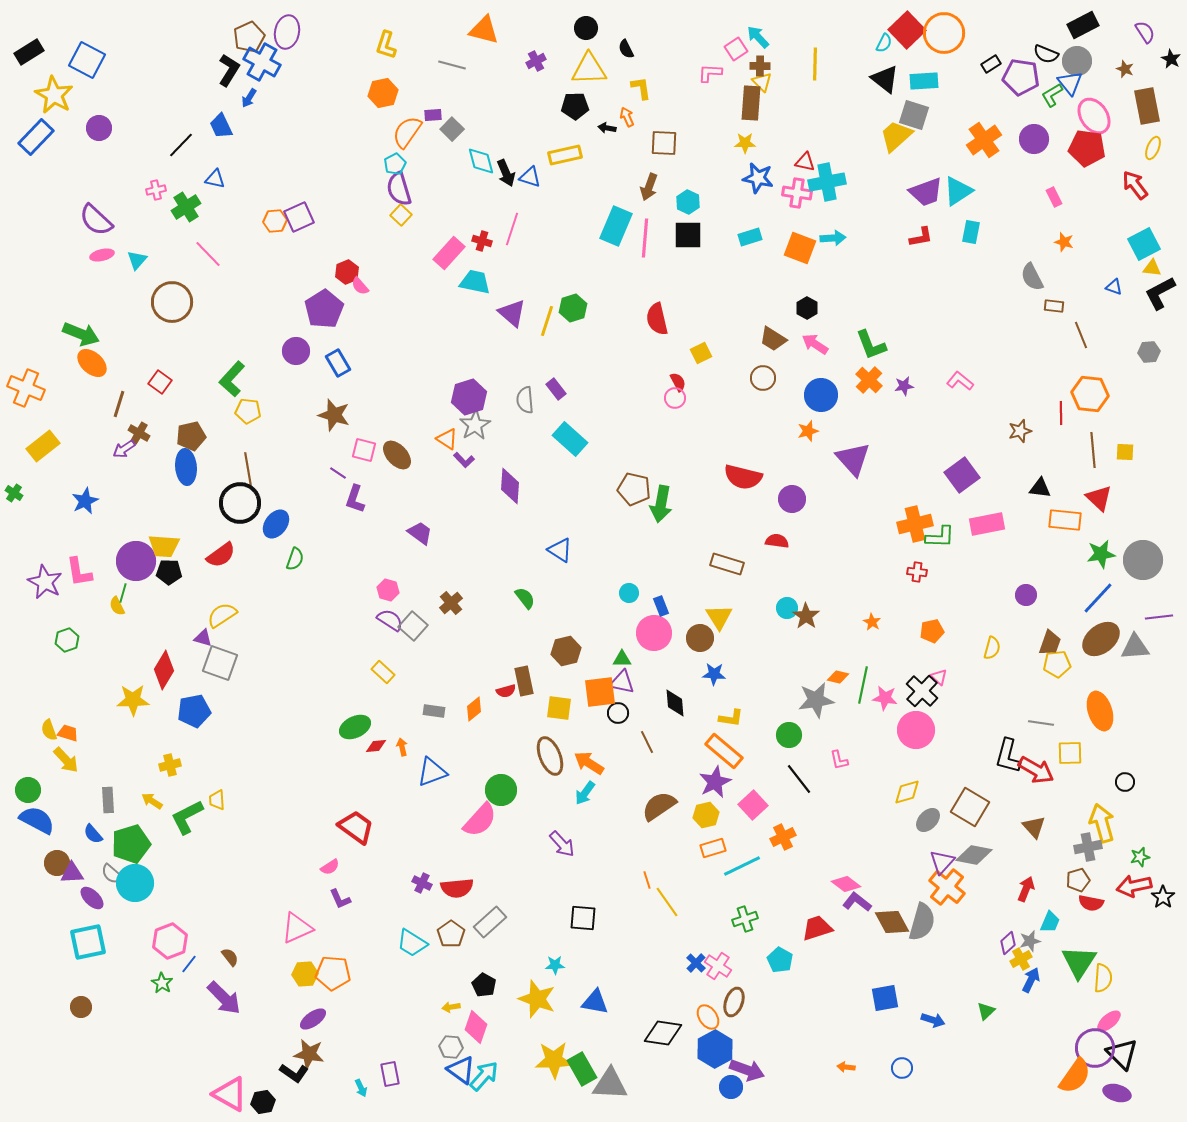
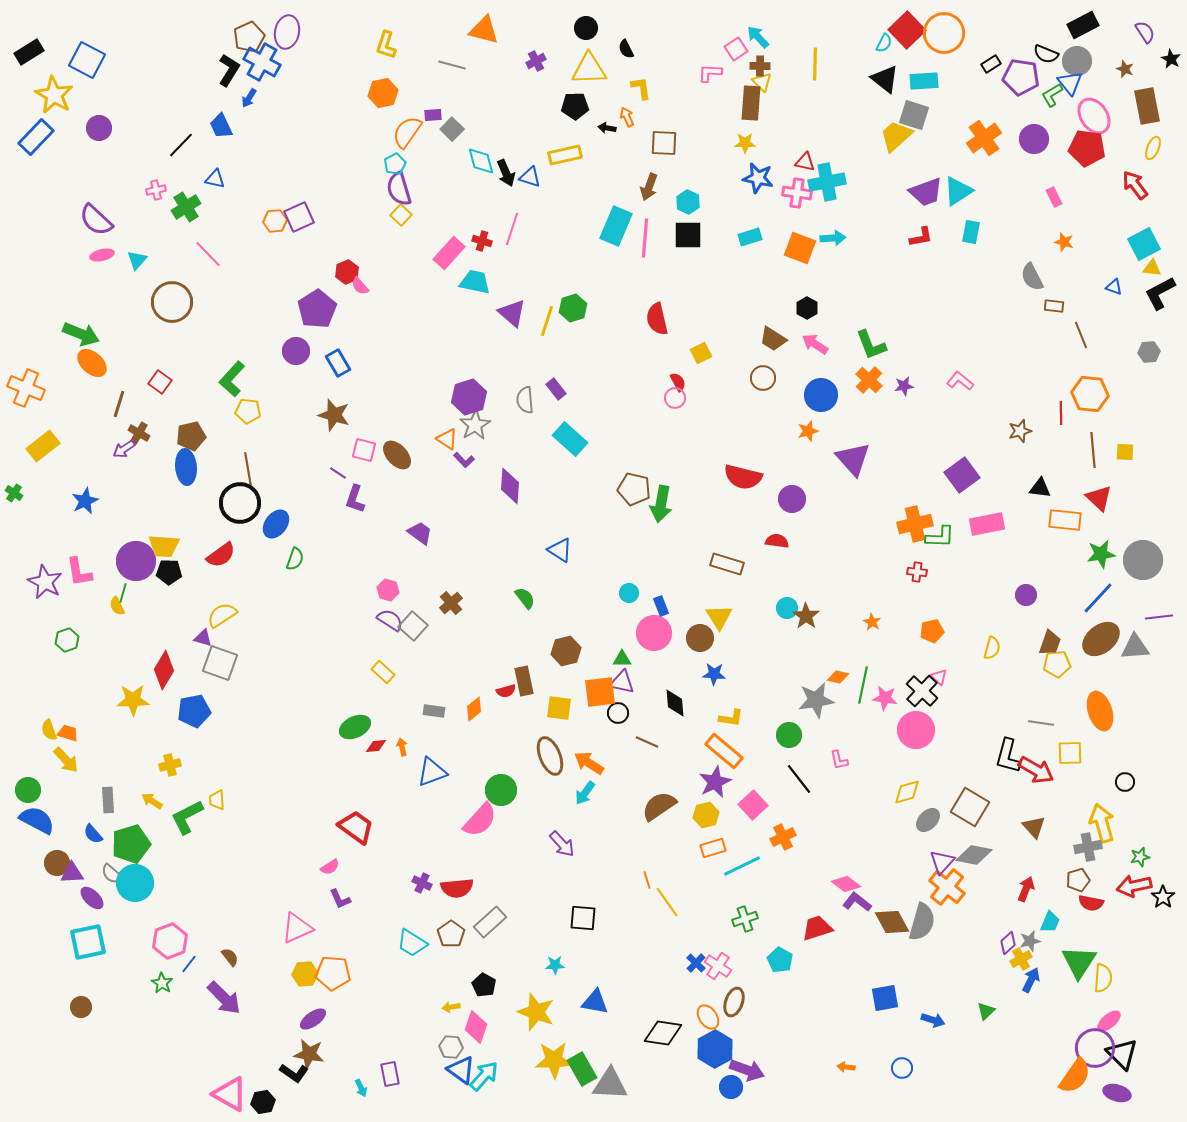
orange cross at (984, 140): moved 2 px up
purple pentagon at (324, 309): moved 7 px left
brown line at (647, 742): rotated 40 degrees counterclockwise
yellow star at (537, 999): moved 1 px left, 13 px down
